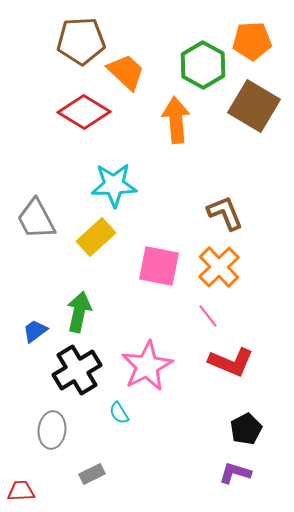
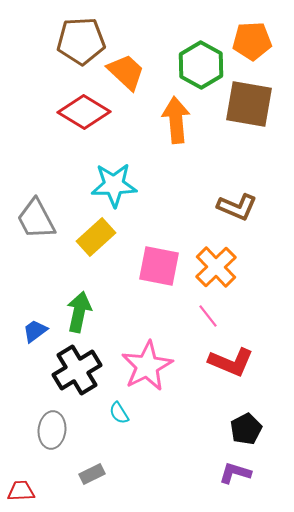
green hexagon: moved 2 px left
brown square: moved 5 px left, 2 px up; rotated 21 degrees counterclockwise
brown L-shape: moved 12 px right, 6 px up; rotated 135 degrees clockwise
orange cross: moved 3 px left
